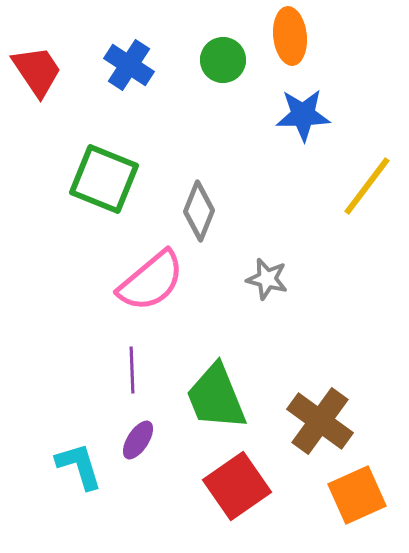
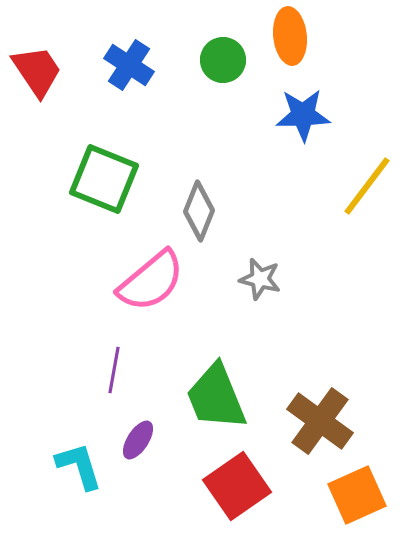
gray star: moved 7 px left
purple line: moved 18 px left; rotated 12 degrees clockwise
